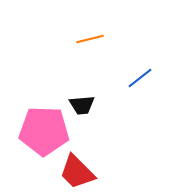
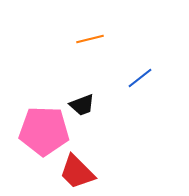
black trapezoid: rotated 16 degrees counterclockwise
